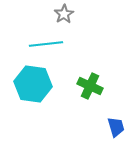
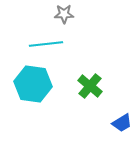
gray star: rotated 30 degrees clockwise
green cross: rotated 15 degrees clockwise
blue trapezoid: moved 6 px right, 4 px up; rotated 75 degrees clockwise
